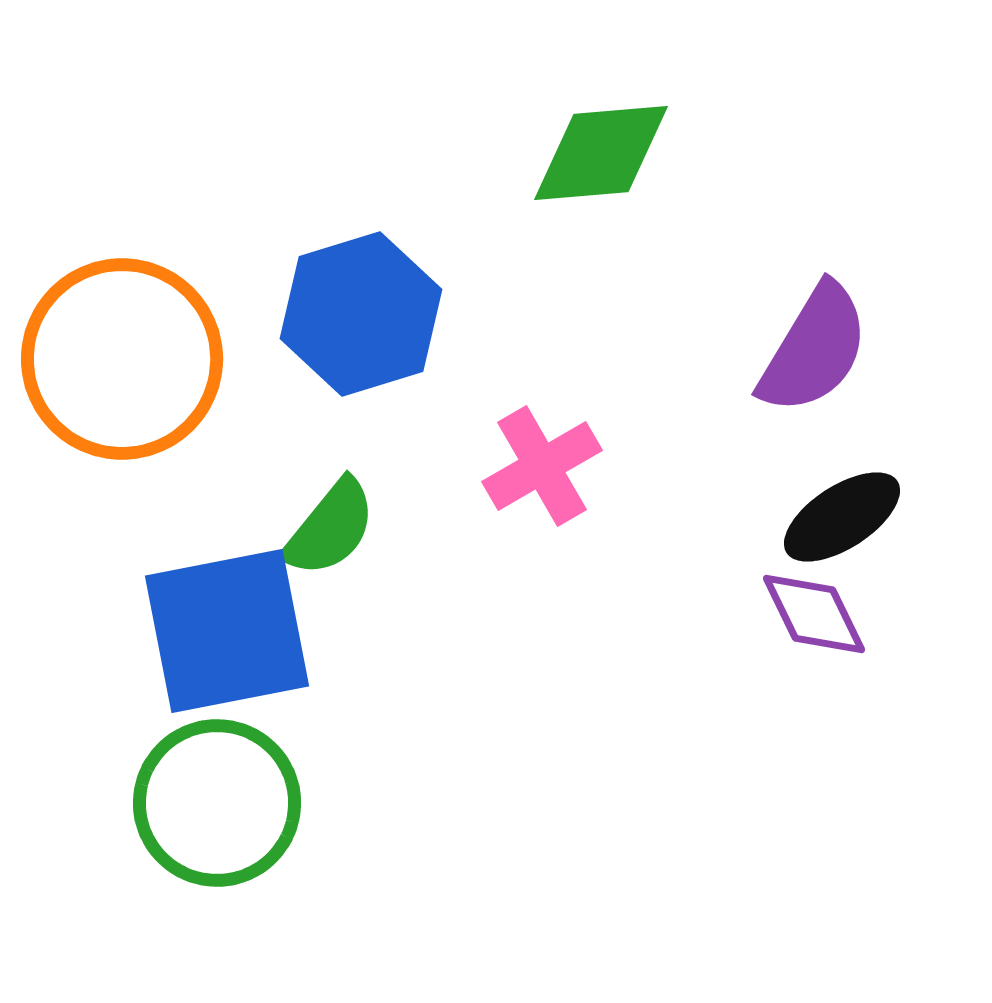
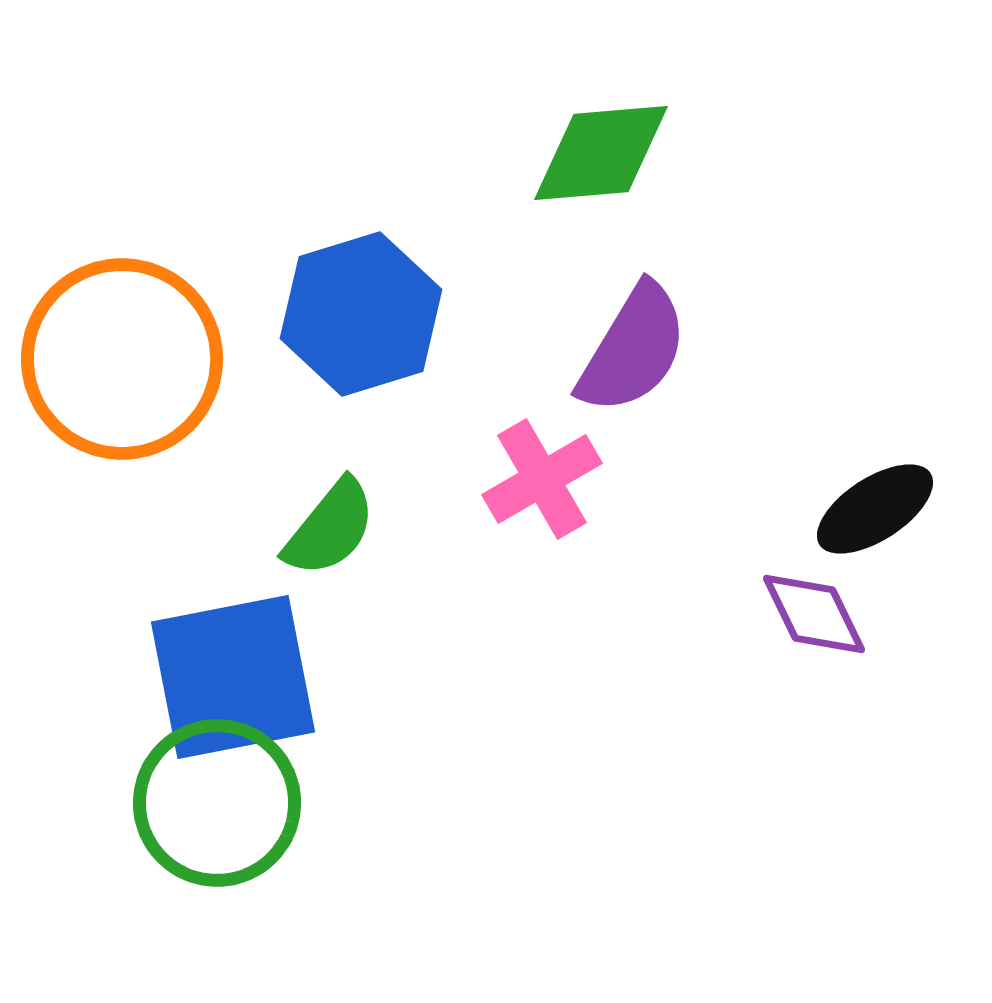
purple semicircle: moved 181 px left
pink cross: moved 13 px down
black ellipse: moved 33 px right, 8 px up
blue square: moved 6 px right, 46 px down
